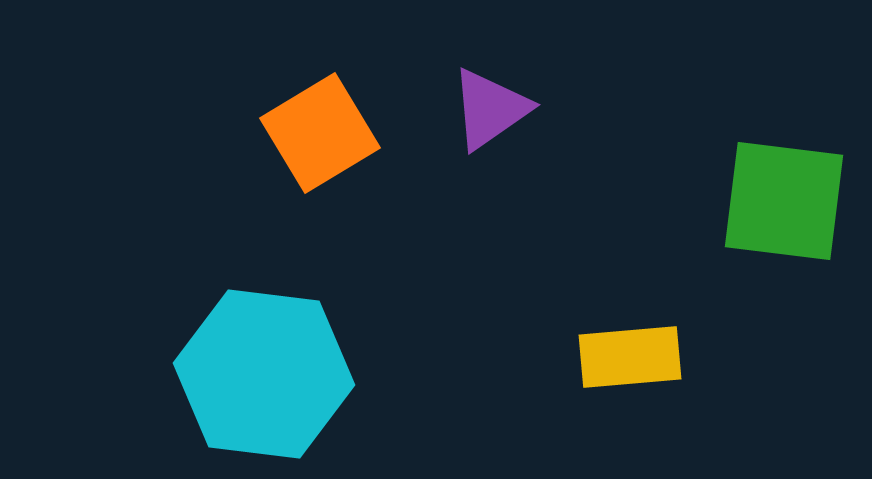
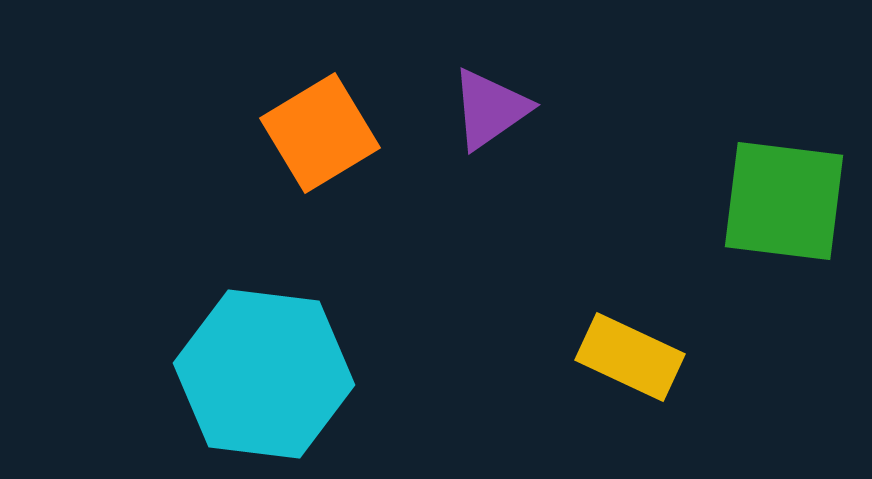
yellow rectangle: rotated 30 degrees clockwise
